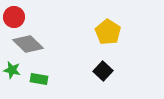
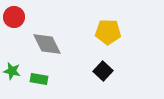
yellow pentagon: rotated 30 degrees counterclockwise
gray diamond: moved 19 px right; rotated 20 degrees clockwise
green star: moved 1 px down
